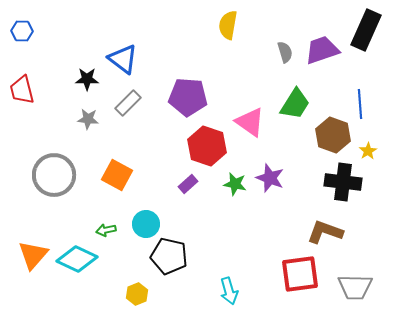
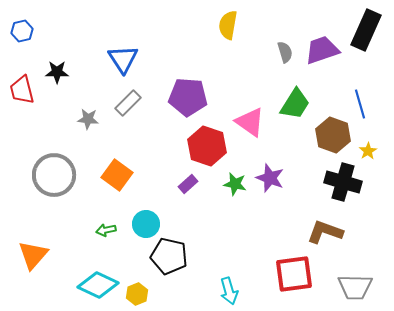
blue hexagon: rotated 15 degrees counterclockwise
blue triangle: rotated 20 degrees clockwise
black star: moved 30 px left, 7 px up
blue line: rotated 12 degrees counterclockwise
orange square: rotated 8 degrees clockwise
black cross: rotated 9 degrees clockwise
cyan diamond: moved 21 px right, 26 px down
red square: moved 6 px left
